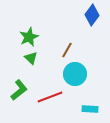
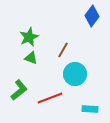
blue diamond: moved 1 px down
brown line: moved 4 px left
green triangle: rotated 24 degrees counterclockwise
red line: moved 1 px down
